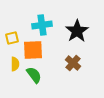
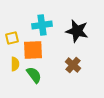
black star: rotated 25 degrees counterclockwise
brown cross: moved 2 px down
